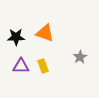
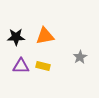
orange triangle: moved 3 px down; rotated 30 degrees counterclockwise
yellow rectangle: rotated 56 degrees counterclockwise
